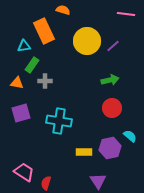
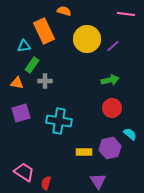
orange semicircle: moved 1 px right, 1 px down
yellow circle: moved 2 px up
cyan semicircle: moved 2 px up
